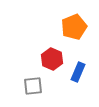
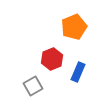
red hexagon: rotated 15 degrees clockwise
gray square: rotated 24 degrees counterclockwise
